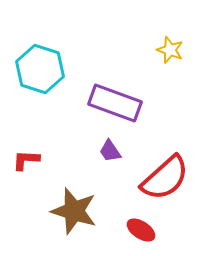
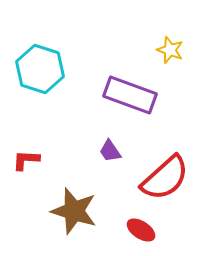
purple rectangle: moved 15 px right, 8 px up
